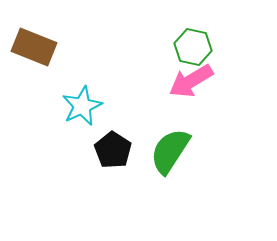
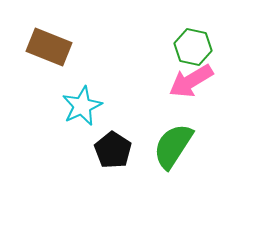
brown rectangle: moved 15 px right
green semicircle: moved 3 px right, 5 px up
